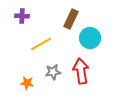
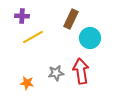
yellow line: moved 8 px left, 7 px up
gray star: moved 3 px right, 1 px down
